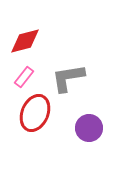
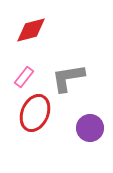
red diamond: moved 6 px right, 11 px up
purple circle: moved 1 px right
